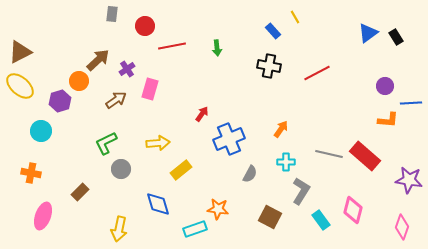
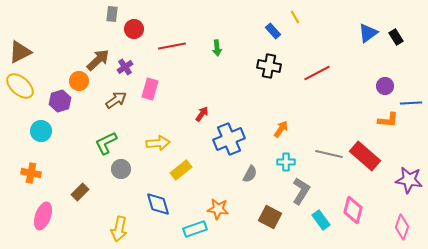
red circle at (145, 26): moved 11 px left, 3 px down
purple cross at (127, 69): moved 2 px left, 2 px up
